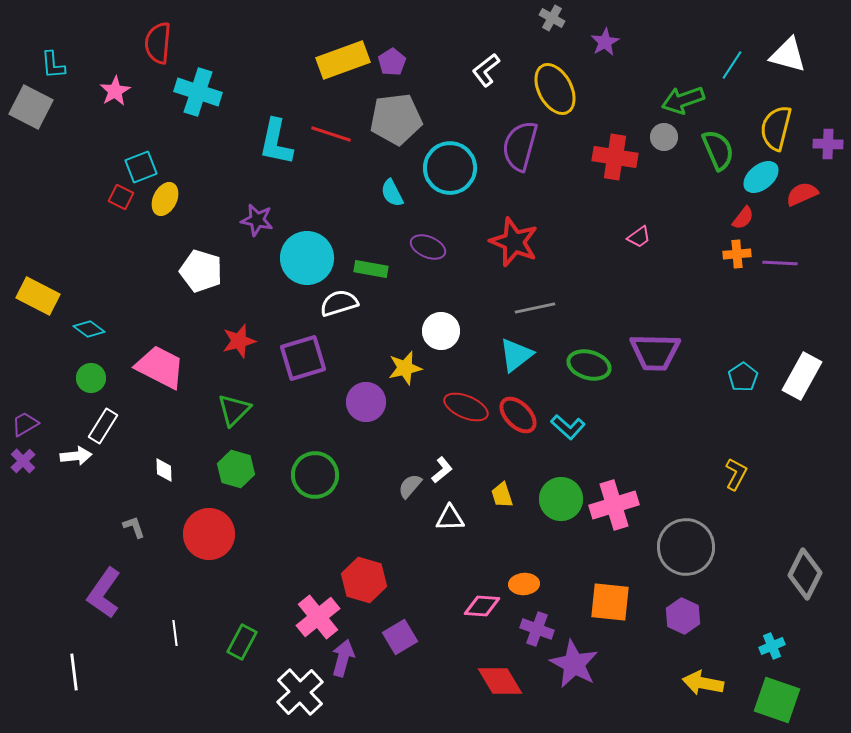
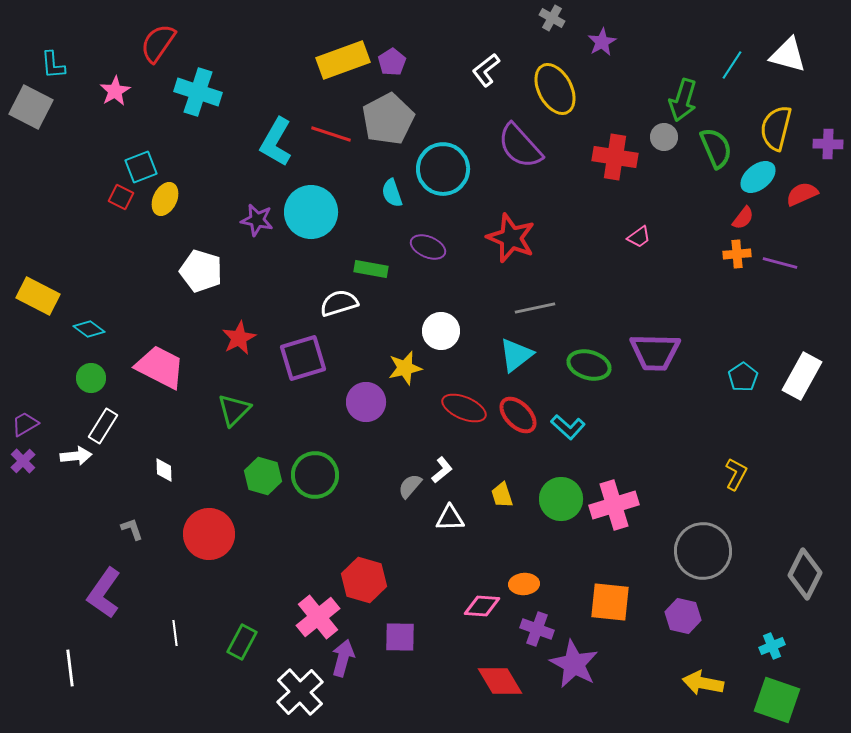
purple star at (605, 42): moved 3 px left
red semicircle at (158, 43): rotated 30 degrees clockwise
green arrow at (683, 100): rotated 54 degrees counterclockwise
gray pentagon at (396, 119): moved 8 px left; rotated 21 degrees counterclockwise
cyan L-shape at (276, 142): rotated 18 degrees clockwise
purple semicircle at (520, 146): rotated 57 degrees counterclockwise
green semicircle at (718, 150): moved 2 px left, 2 px up
cyan circle at (450, 168): moved 7 px left, 1 px down
cyan ellipse at (761, 177): moved 3 px left
cyan semicircle at (392, 193): rotated 8 degrees clockwise
red star at (514, 242): moved 3 px left, 4 px up
cyan circle at (307, 258): moved 4 px right, 46 px up
purple line at (780, 263): rotated 12 degrees clockwise
red star at (239, 341): moved 3 px up; rotated 12 degrees counterclockwise
red ellipse at (466, 407): moved 2 px left, 1 px down
green hexagon at (236, 469): moved 27 px right, 7 px down
gray L-shape at (134, 527): moved 2 px left, 2 px down
gray circle at (686, 547): moved 17 px right, 4 px down
purple hexagon at (683, 616): rotated 12 degrees counterclockwise
purple square at (400, 637): rotated 32 degrees clockwise
white line at (74, 672): moved 4 px left, 4 px up
